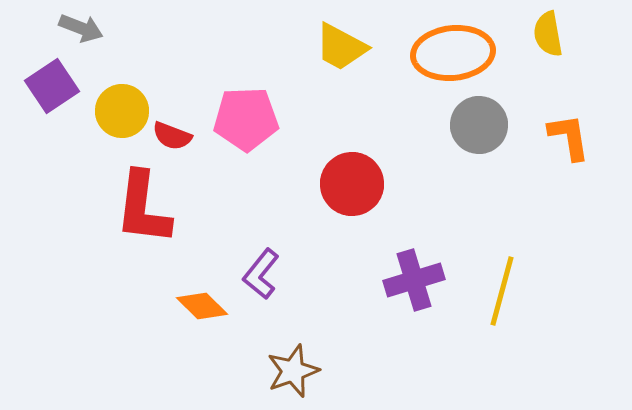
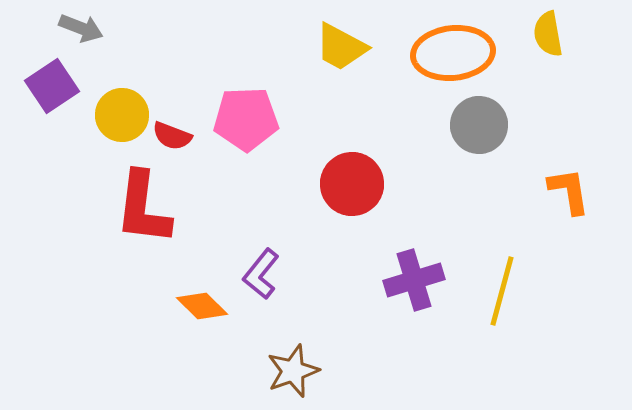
yellow circle: moved 4 px down
orange L-shape: moved 54 px down
